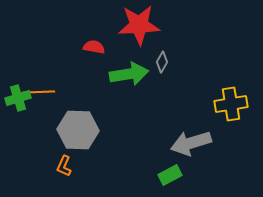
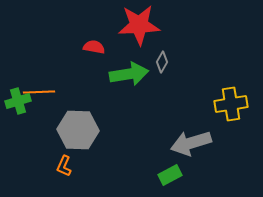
green cross: moved 3 px down
